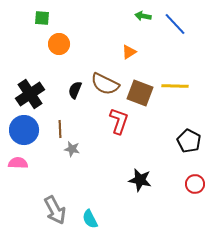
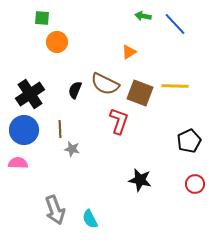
orange circle: moved 2 px left, 2 px up
black pentagon: rotated 20 degrees clockwise
gray arrow: rotated 8 degrees clockwise
